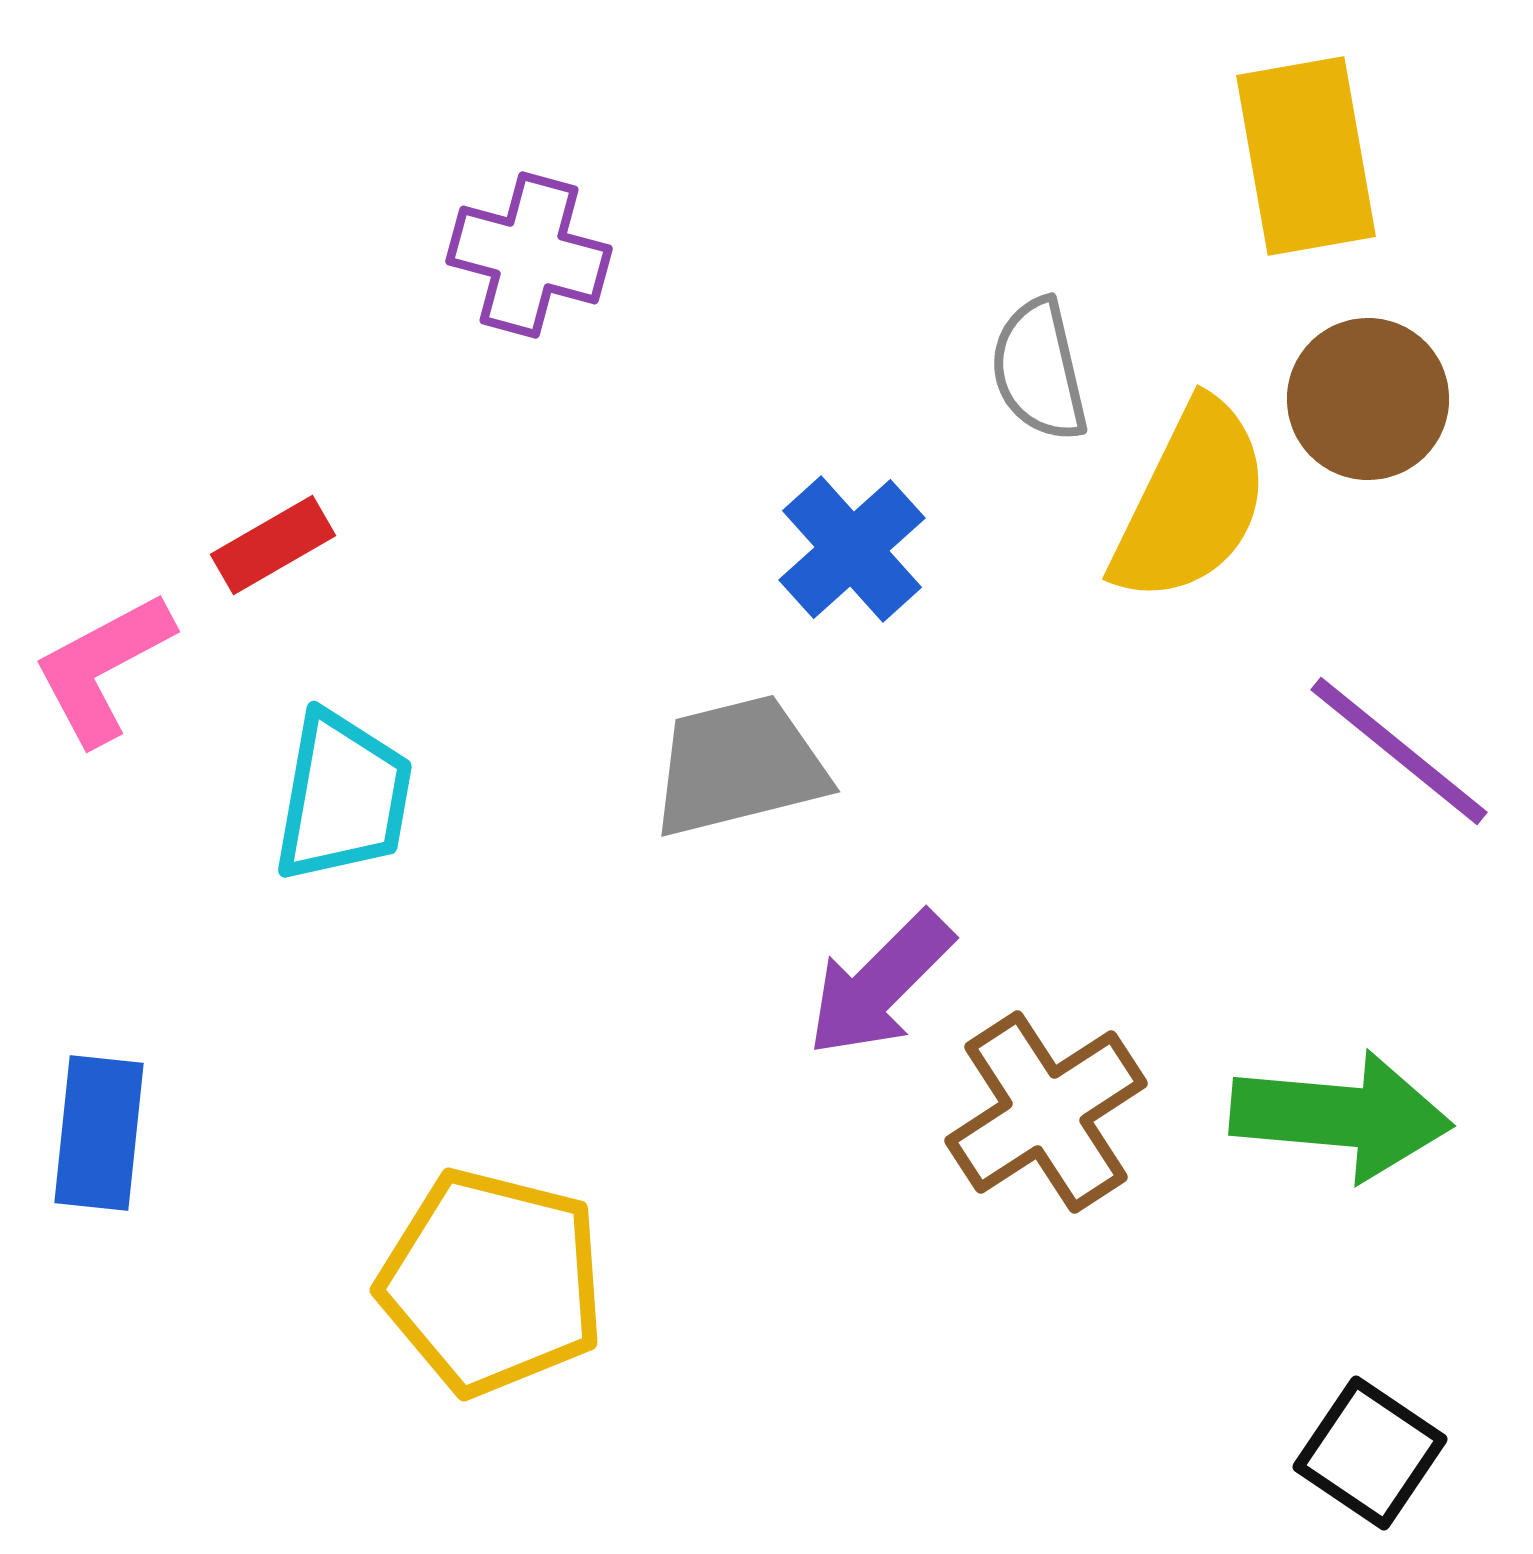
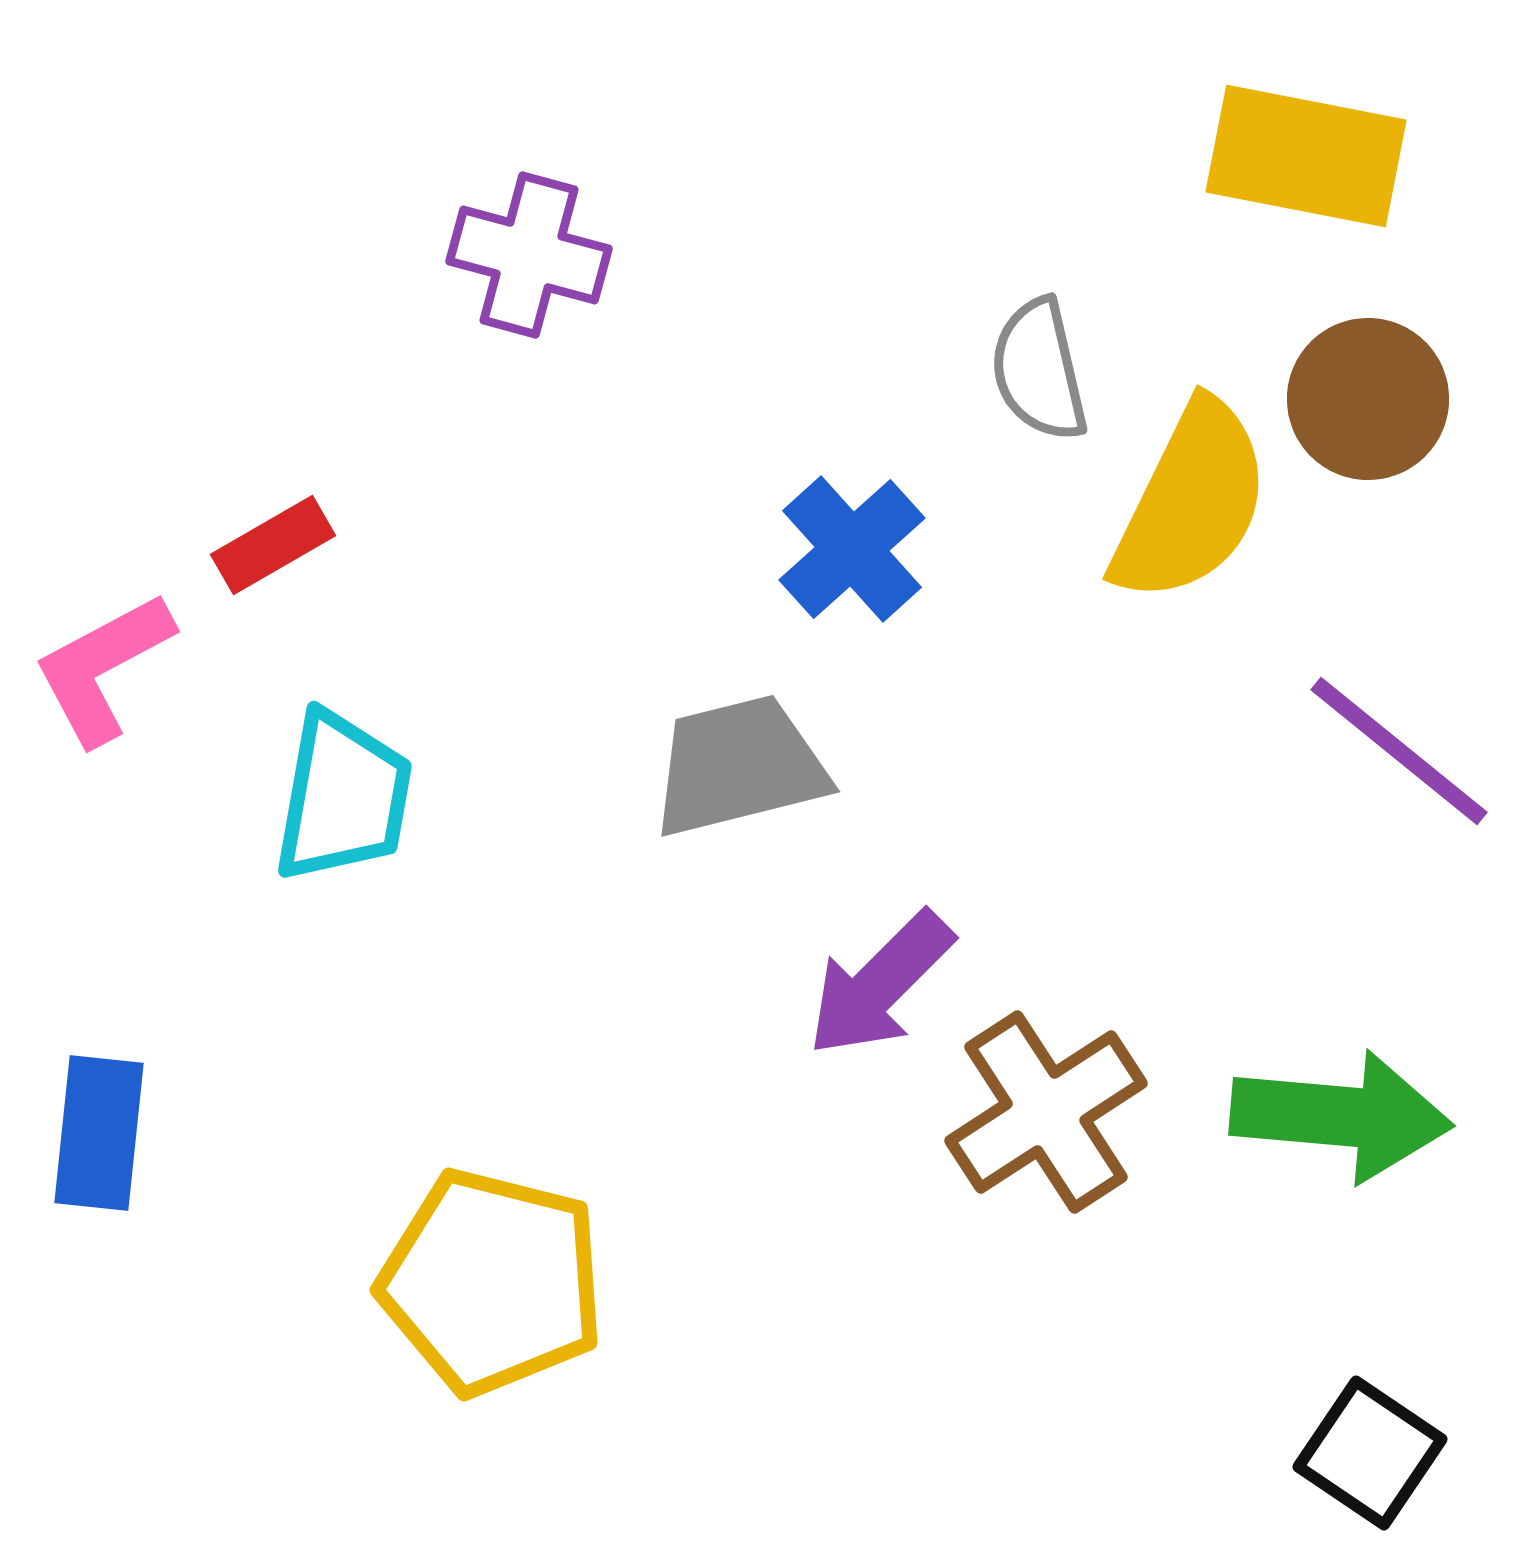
yellow rectangle: rotated 69 degrees counterclockwise
